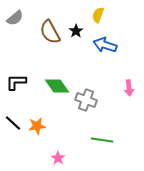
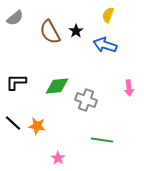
yellow semicircle: moved 10 px right
green diamond: rotated 60 degrees counterclockwise
orange star: rotated 18 degrees clockwise
